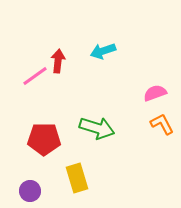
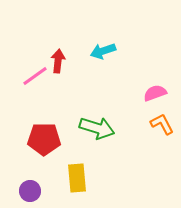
yellow rectangle: rotated 12 degrees clockwise
